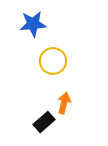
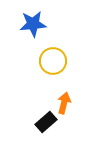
black rectangle: moved 2 px right
